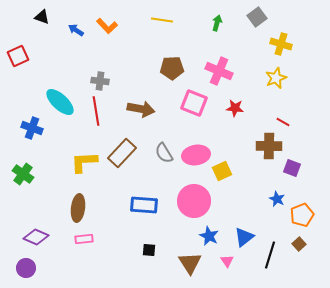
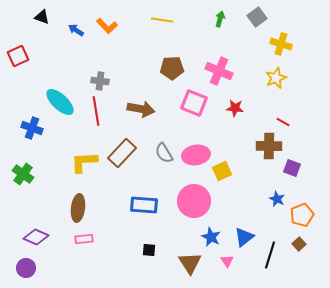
green arrow at (217, 23): moved 3 px right, 4 px up
blue star at (209, 236): moved 2 px right, 1 px down
